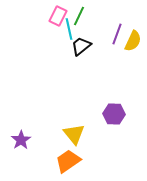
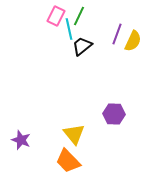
pink rectangle: moved 2 px left
black trapezoid: moved 1 px right
purple star: rotated 18 degrees counterclockwise
orange trapezoid: rotated 100 degrees counterclockwise
